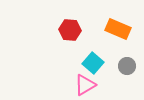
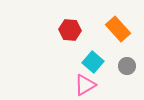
orange rectangle: rotated 25 degrees clockwise
cyan square: moved 1 px up
